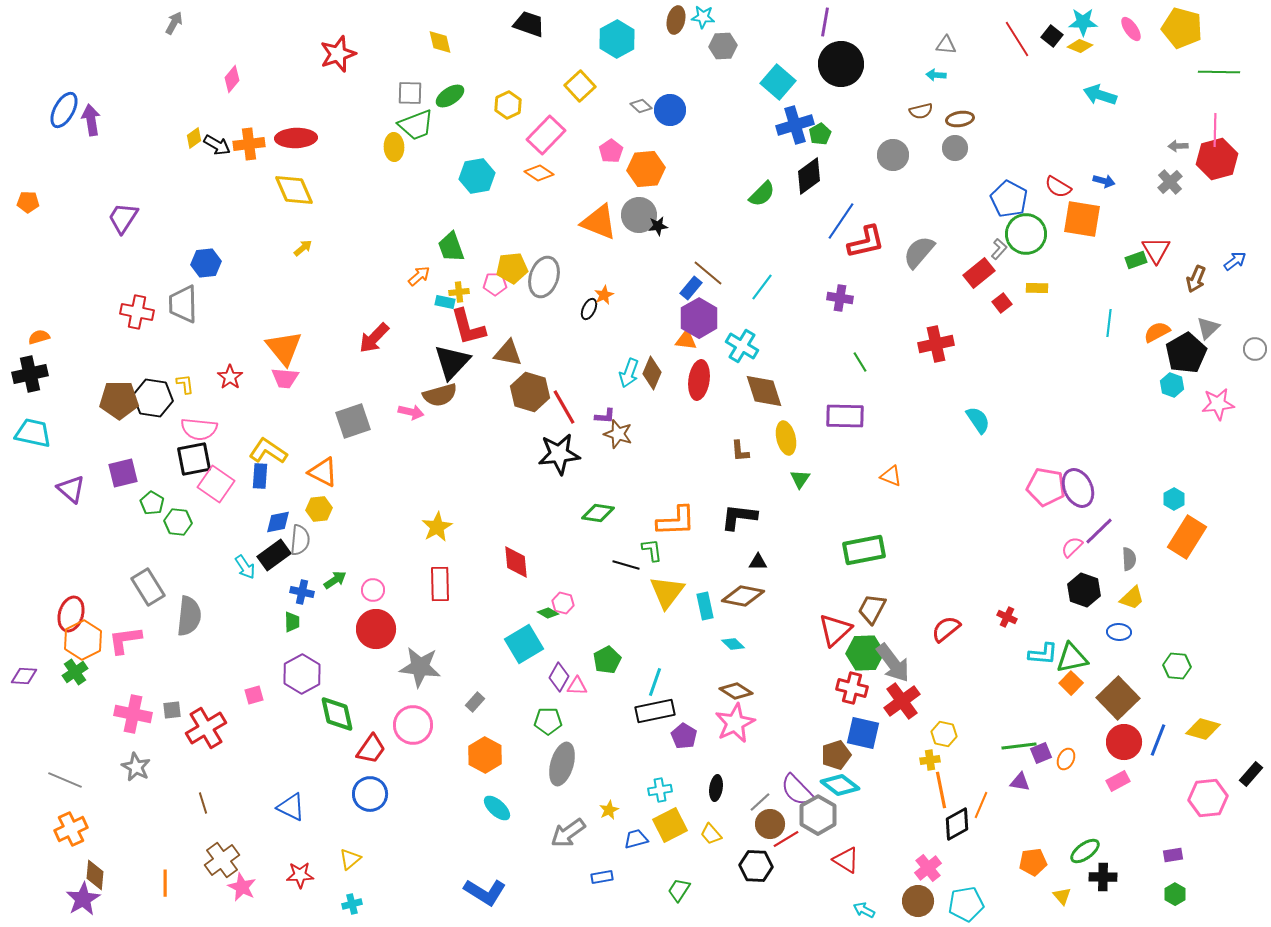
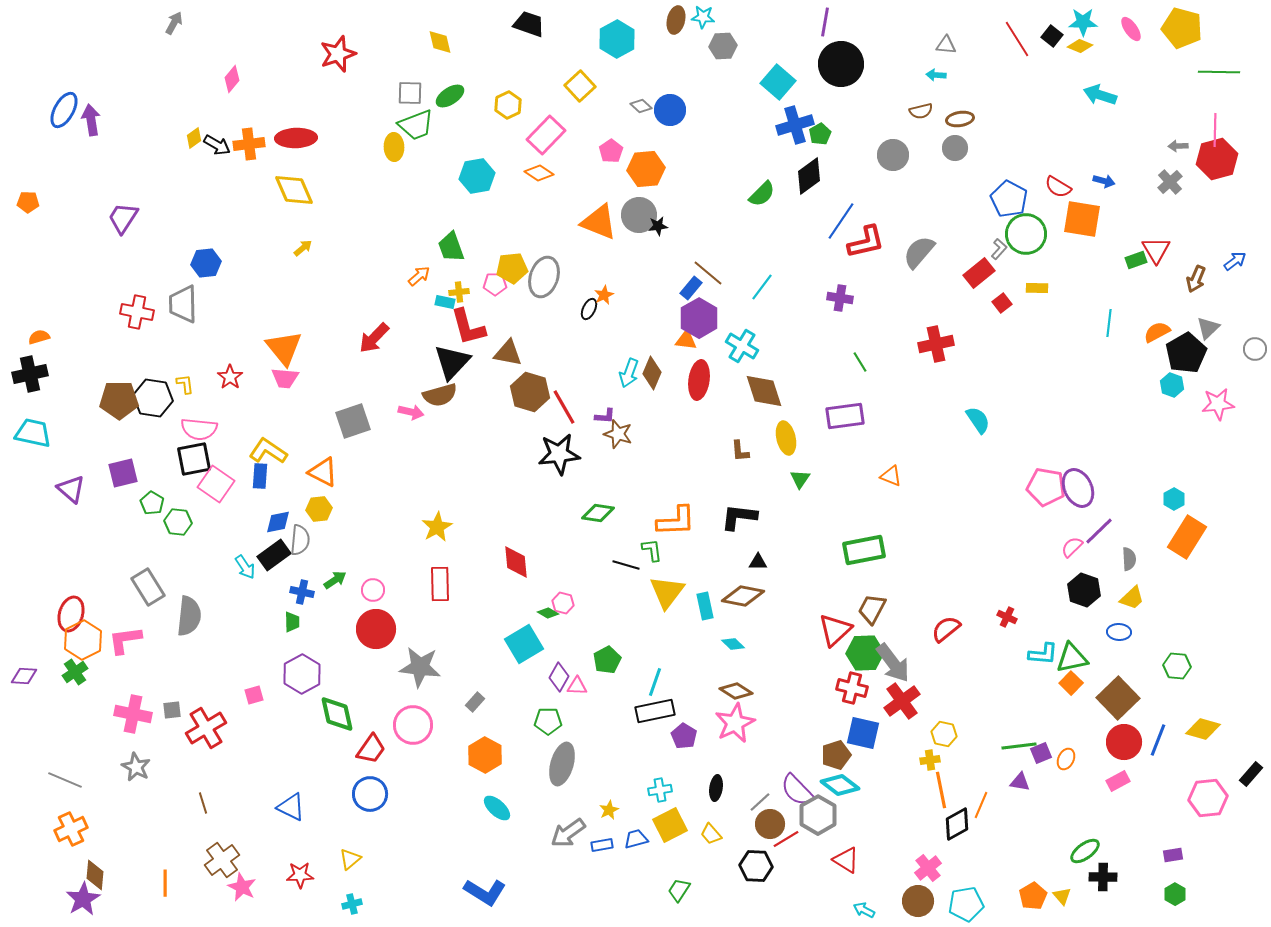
purple rectangle at (845, 416): rotated 9 degrees counterclockwise
orange pentagon at (1033, 862): moved 34 px down; rotated 24 degrees counterclockwise
blue rectangle at (602, 877): moved 32 px up
